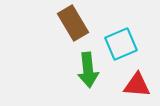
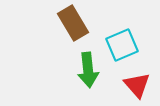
cyan square: moved 1 px right, 1 px down
red triangle: rotated 44 degrees clockwise
